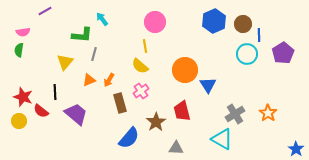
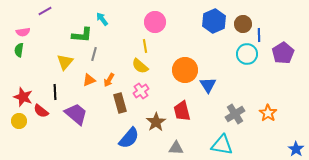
cyan triangle: moved 6 px down; rotated 20 degrees counterclockwise
